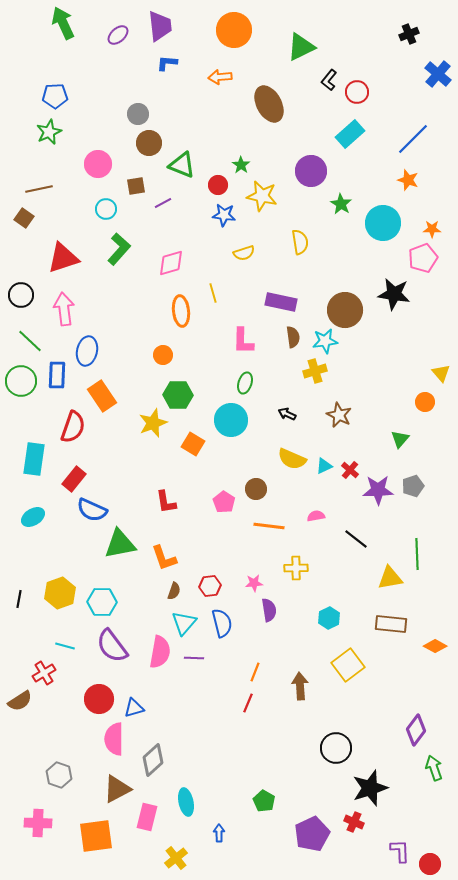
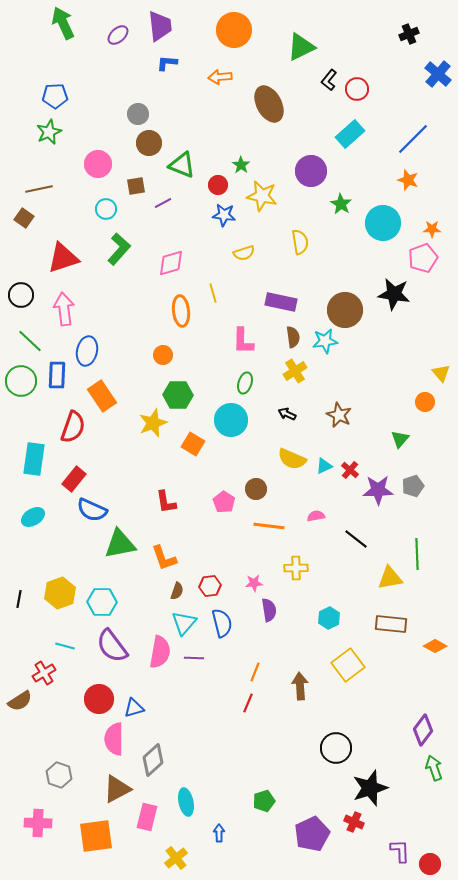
red circle at (357, 92): moved 3 px up
yellow cross at (315, 371): moved 20 px left; rotated 15 degrees counterclockwise
brown semicircle at (174, 591): moved 3 px right
purple diamond at (416, 730): moved 7 px right
green pentagon at (264, 801): rotated 25 degrees clockwise
